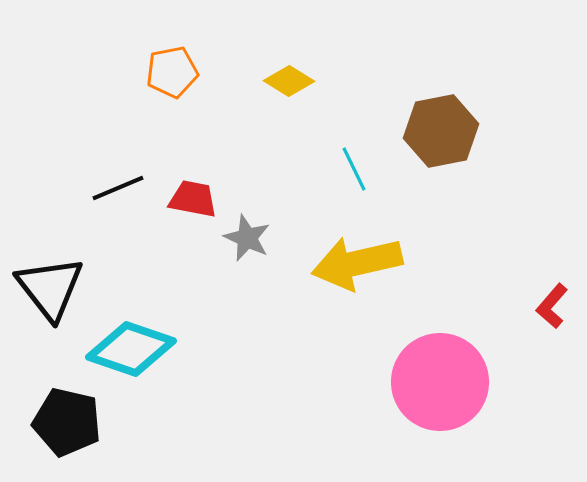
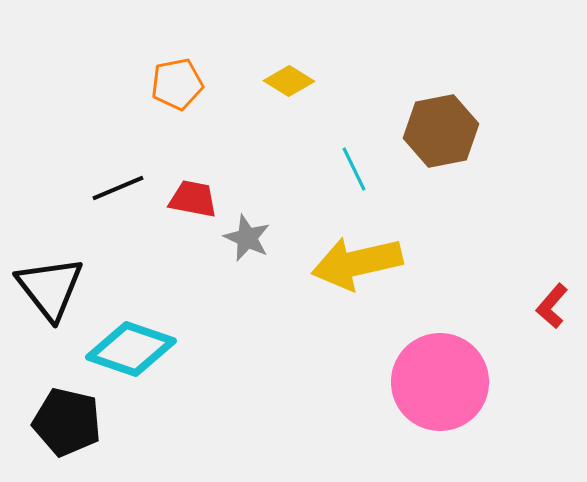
orange pentagon: moved 5 px right, 12 px down
